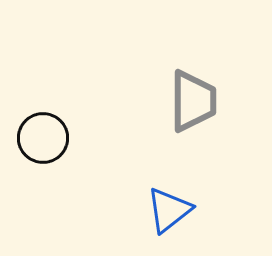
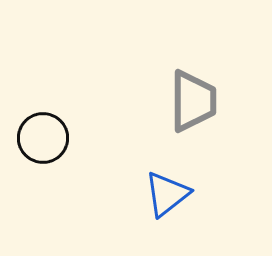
blue triangle: moved 2 px left, 16 px up
